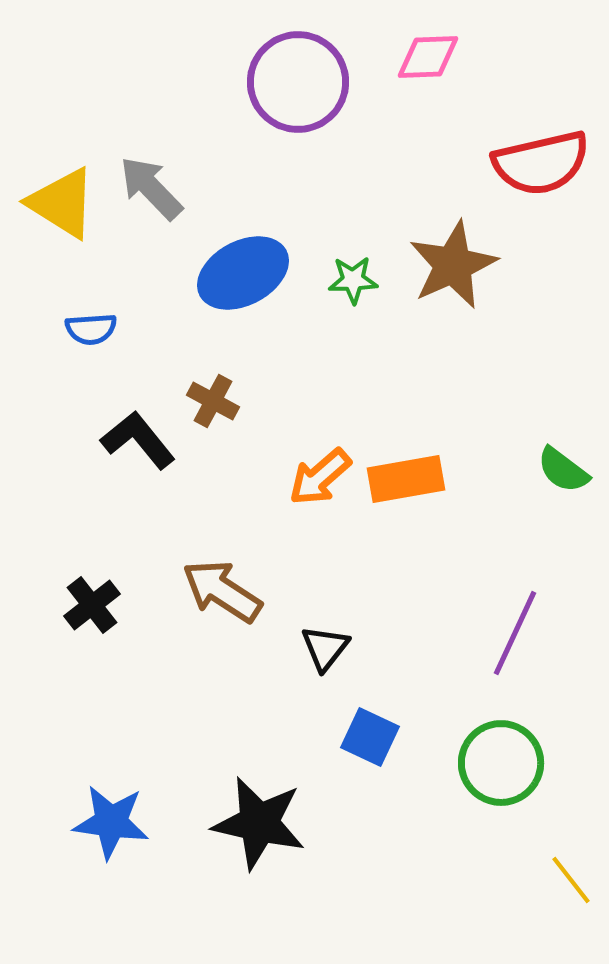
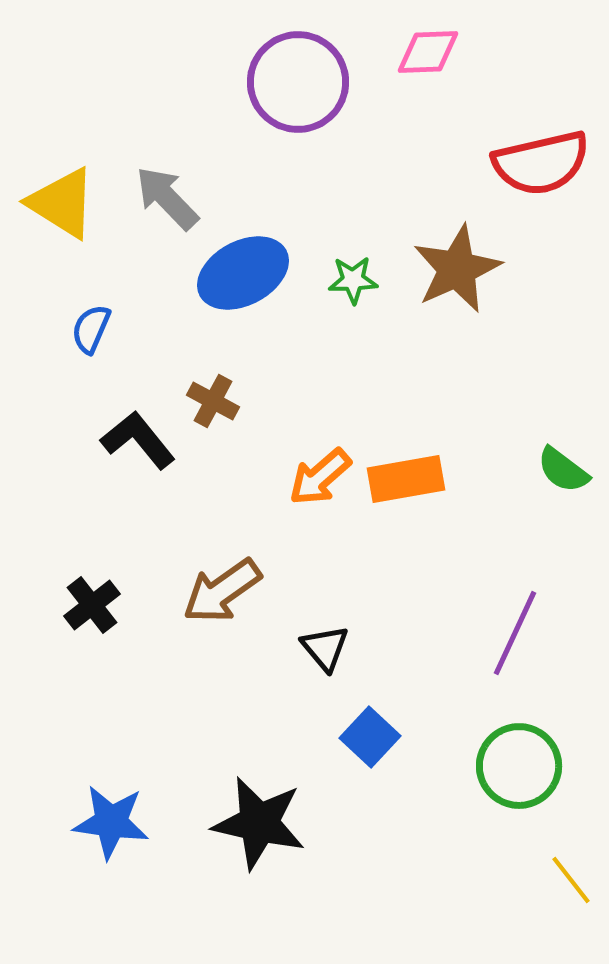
pink diamond: moved 5 px up
gray arrow: moved 16 px right, 10 px down
brown star: moved 4 px right, 4 px down
blue semicircle: rotated 117 degrees clockwise
brown arrow: rotated 68 degrees counterclockwise
black triangle: rotated 18 degrees counterclockwise
blue square: rotated 18 degrees clockwise
green circle: moved 18 px right, 3 px down
